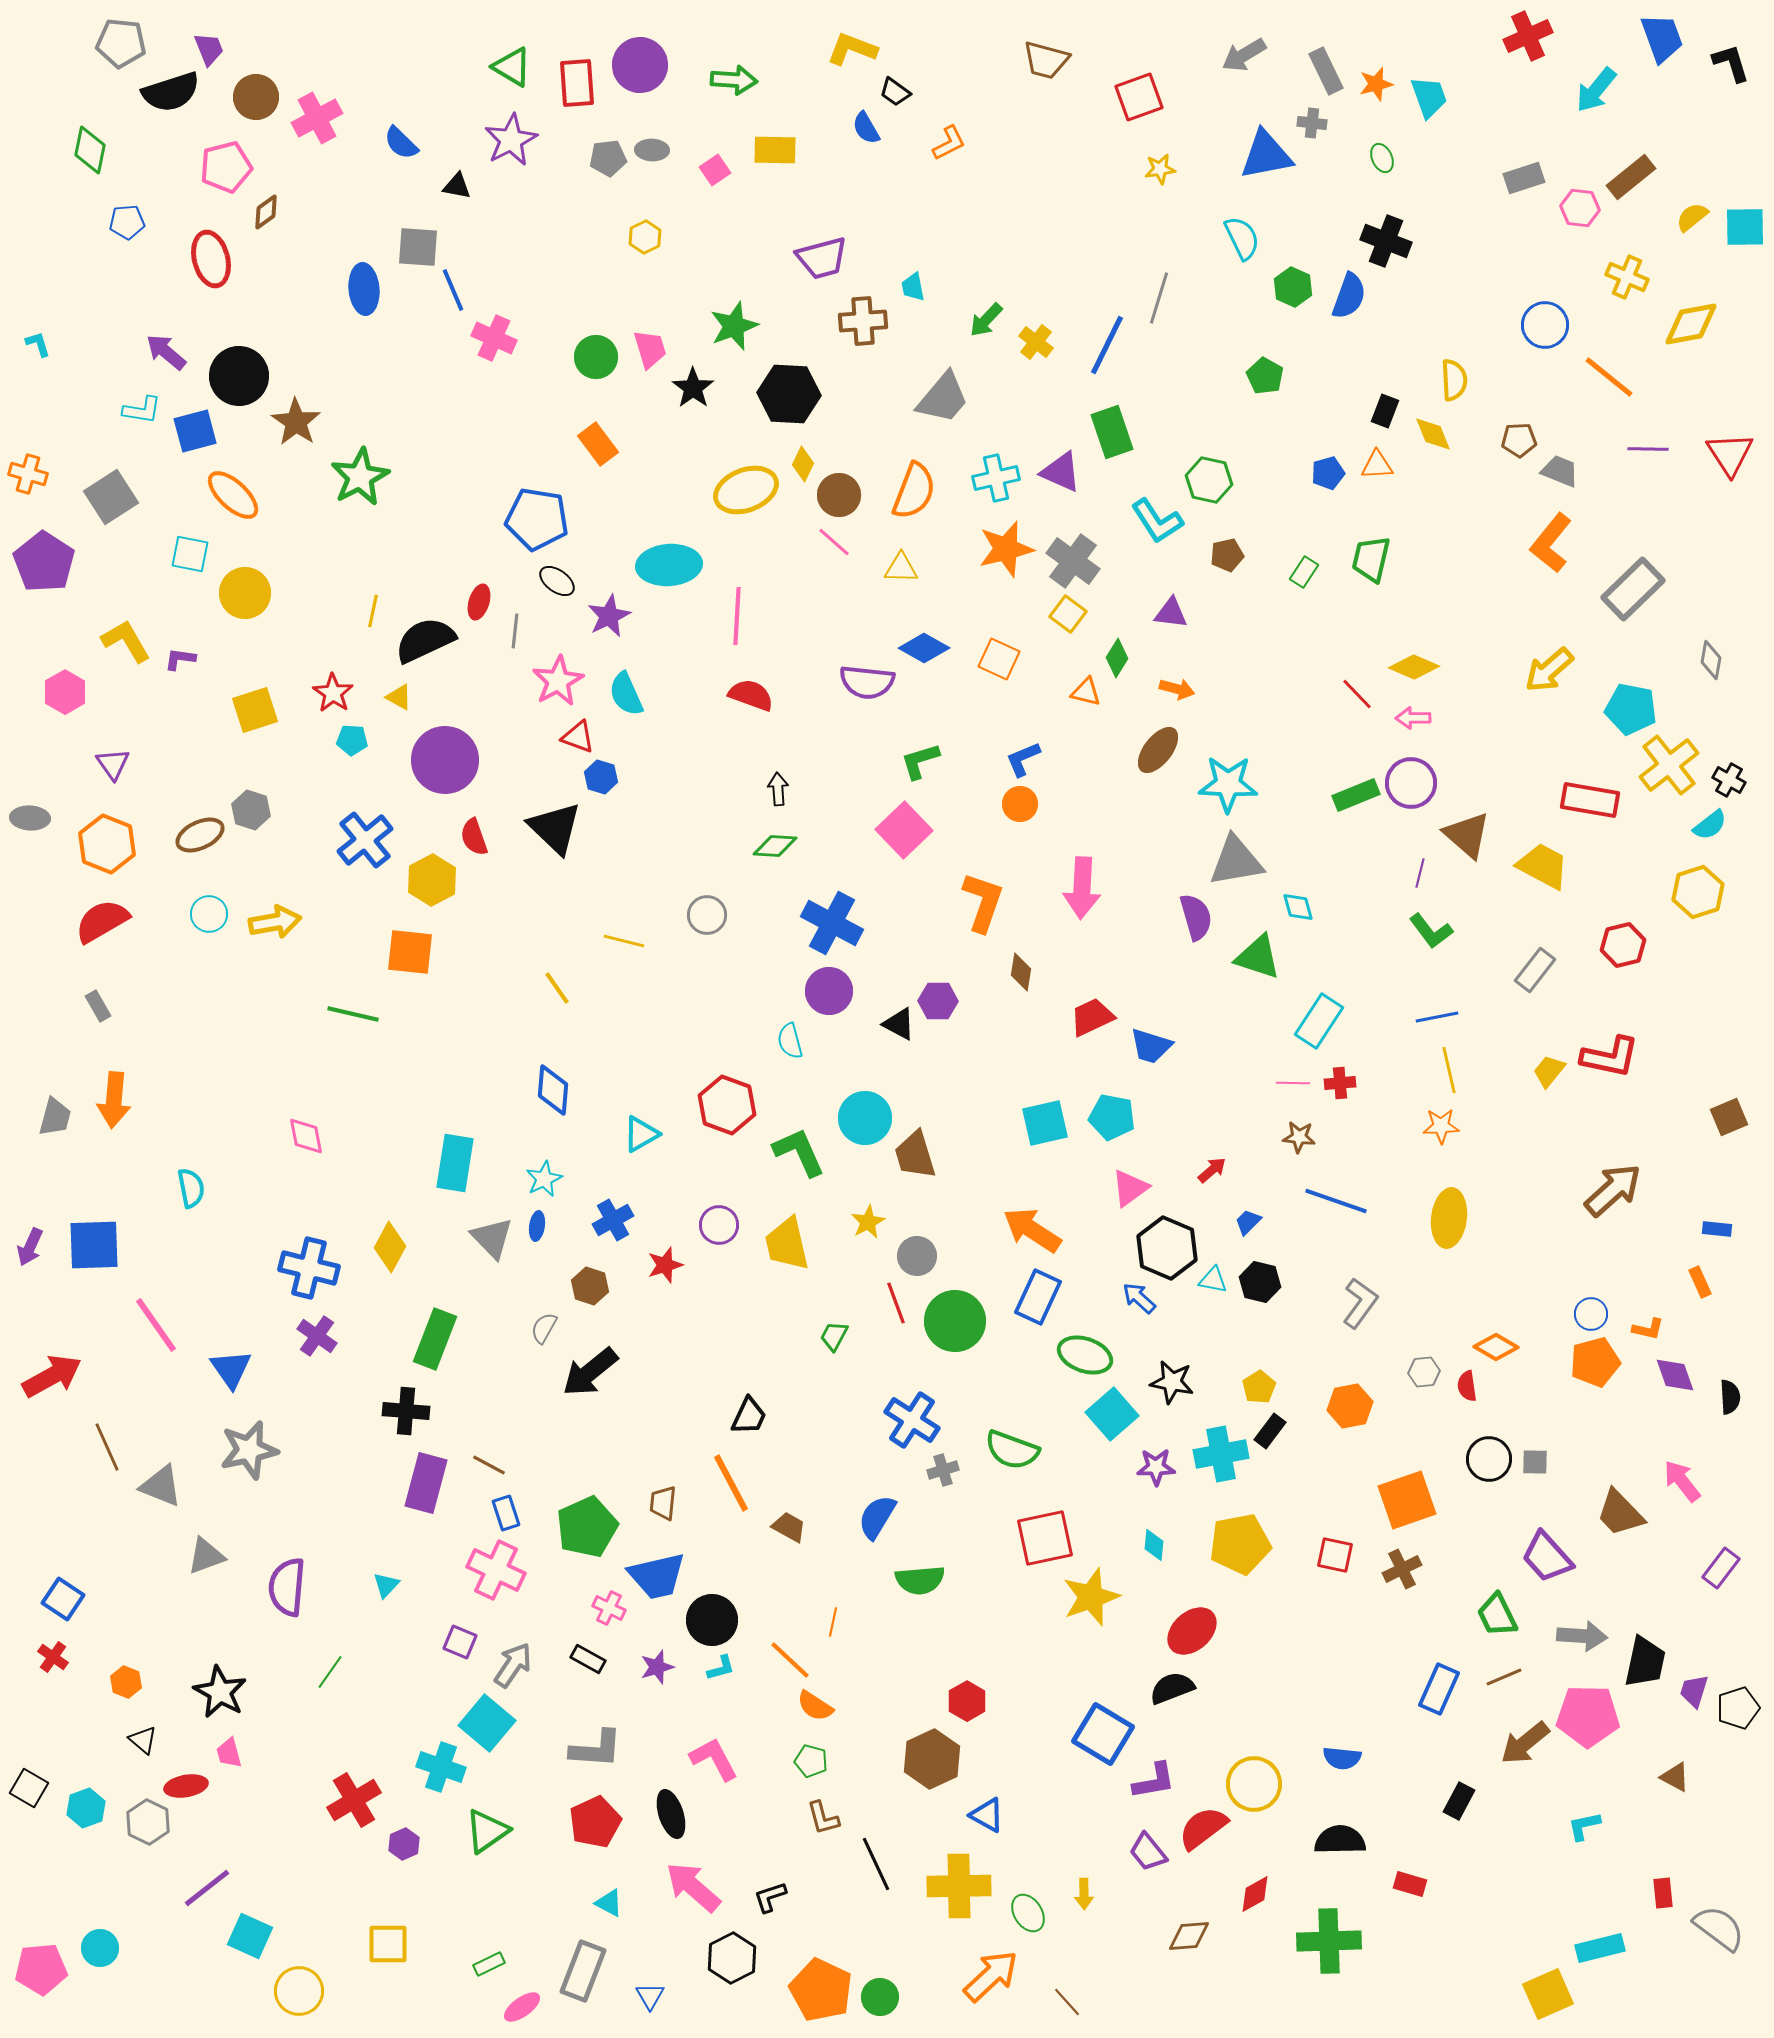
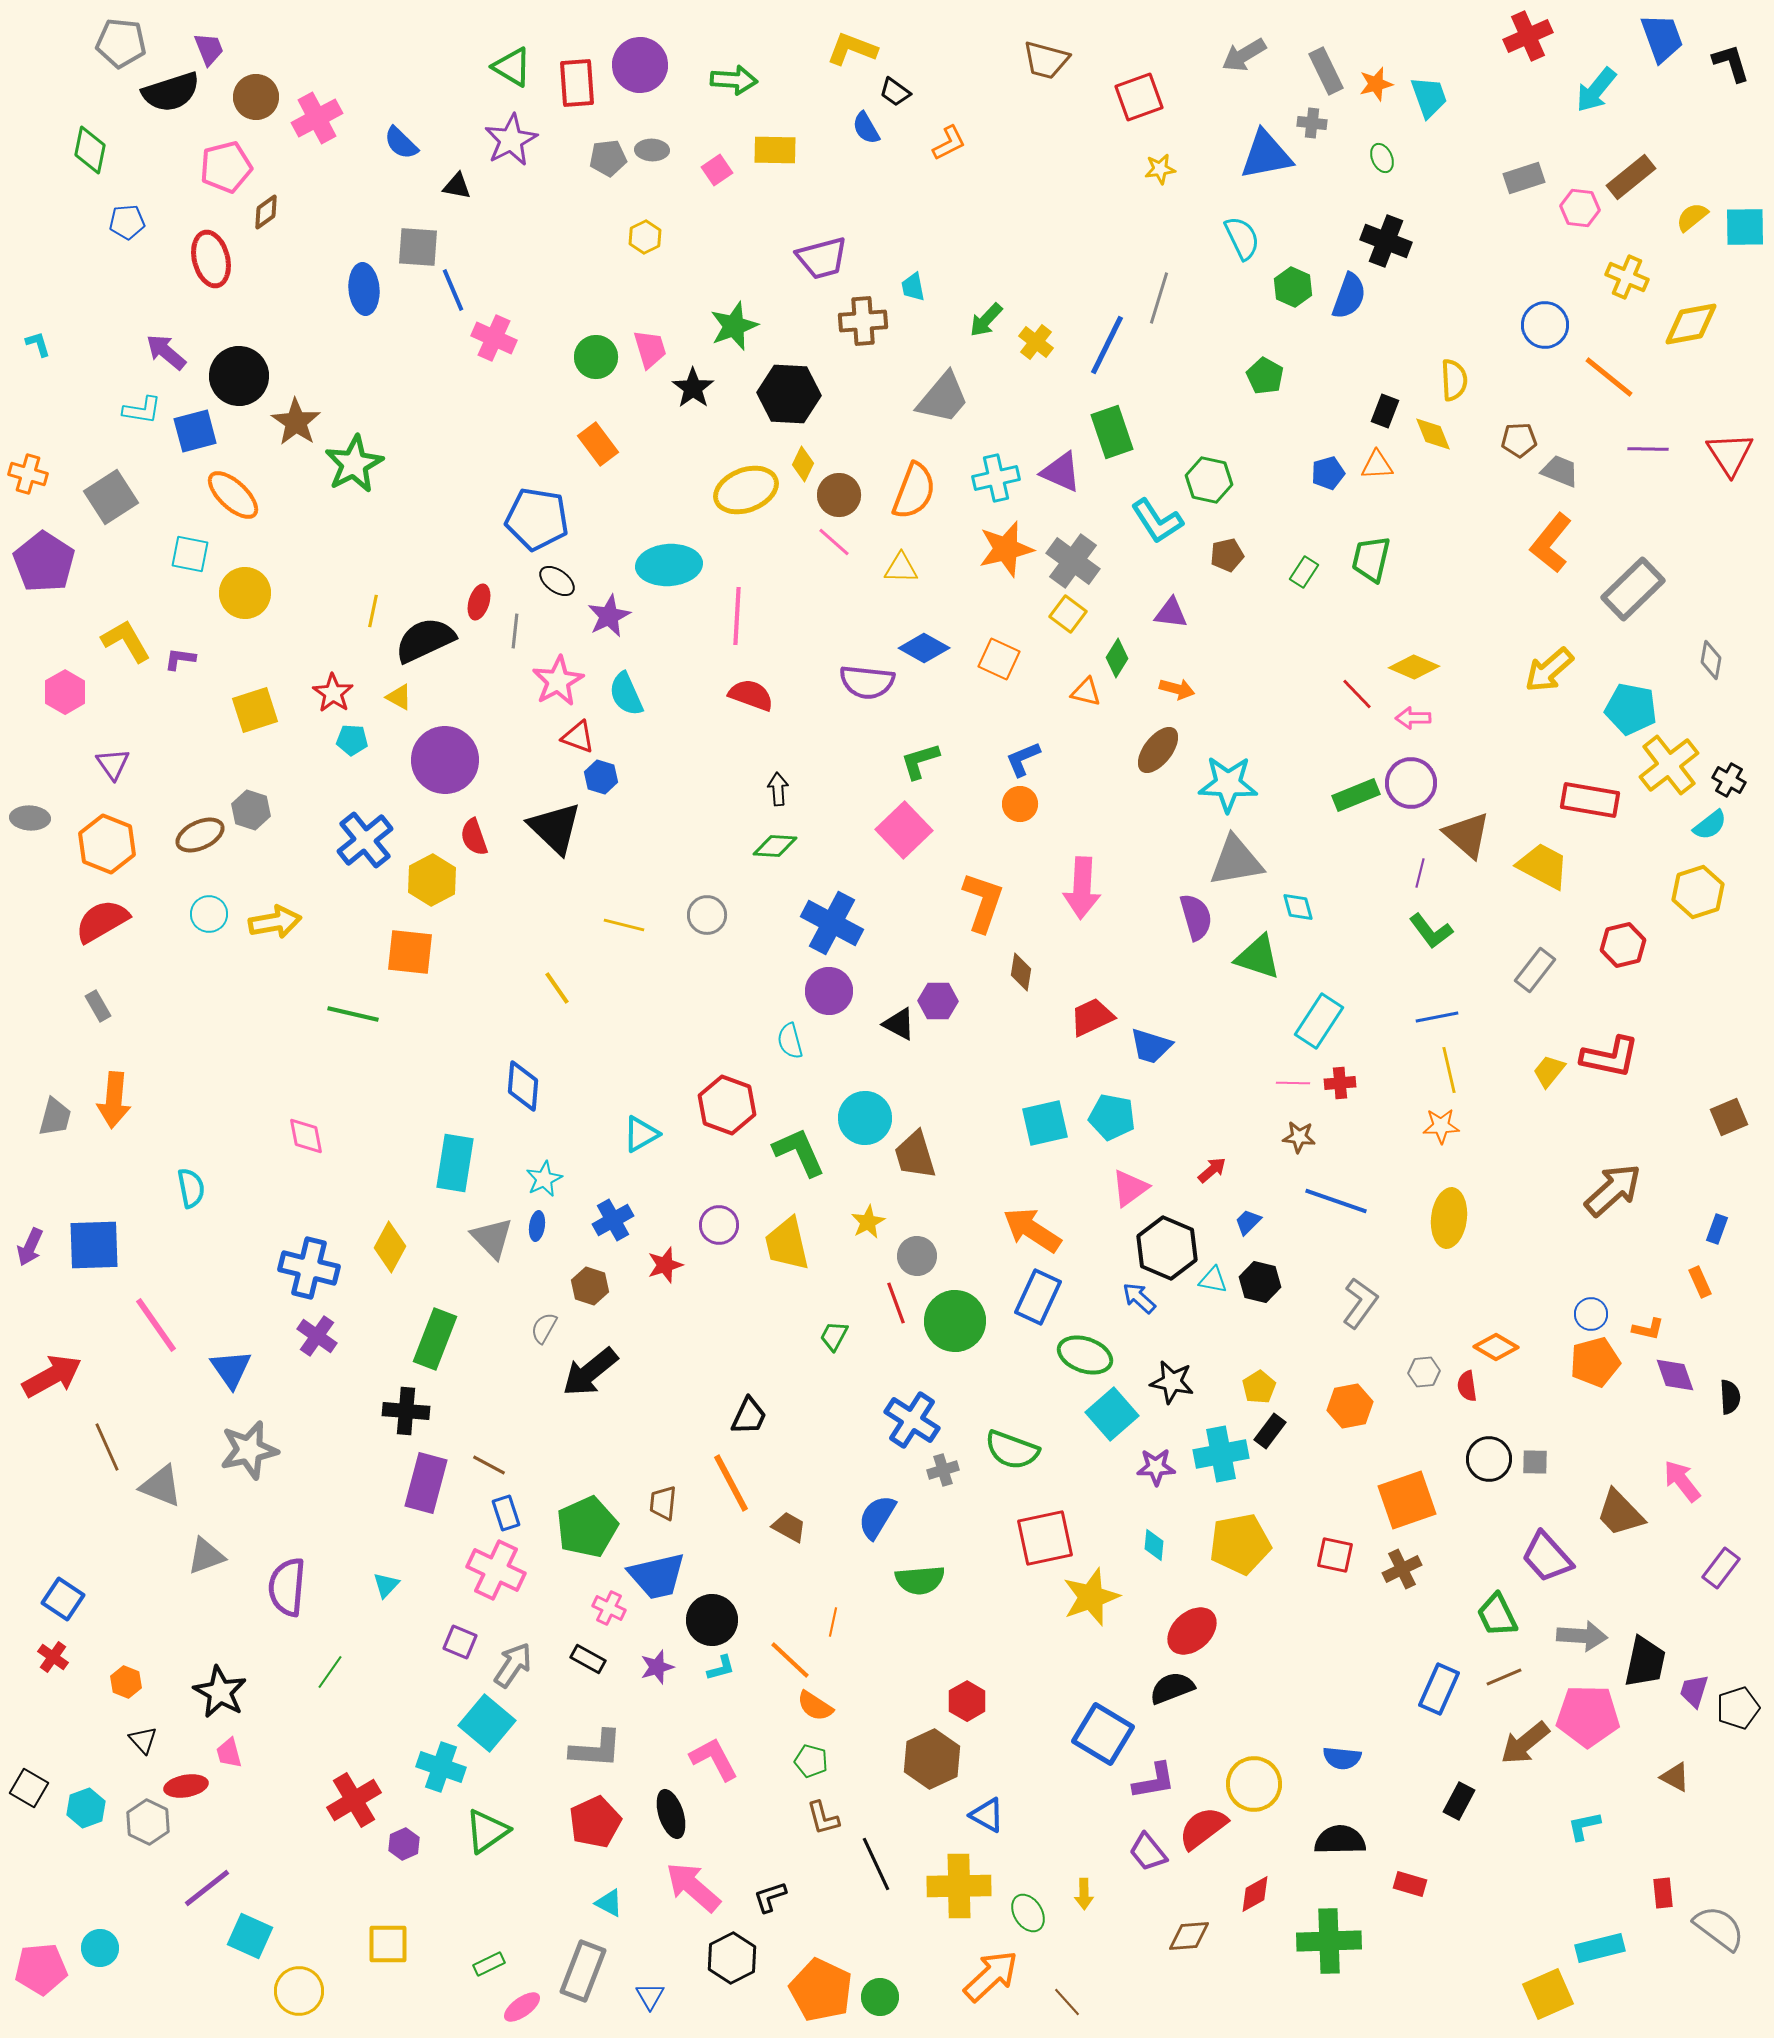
pink square at (715, 170): moved 2 px right
green star at (360, 477): moved 6 px left, 13 px up
yellow line at (624, 941): moved 16 px up
blue diamond at (553, 1090): moved 30 px left, 4 px up
blue rectangle at (1717, 1229): rotated 76 degrees counterclockwise
black triangle at (143, 1740): rotated 8 degrees clockwise
